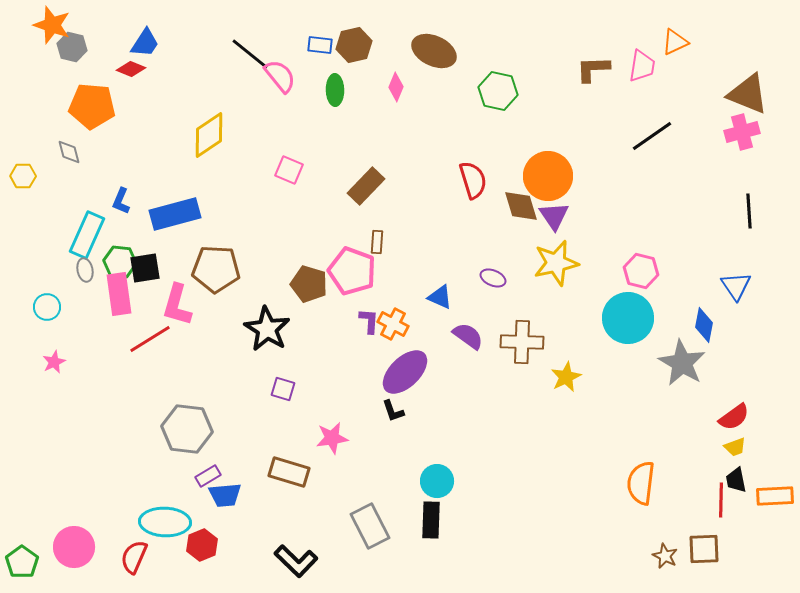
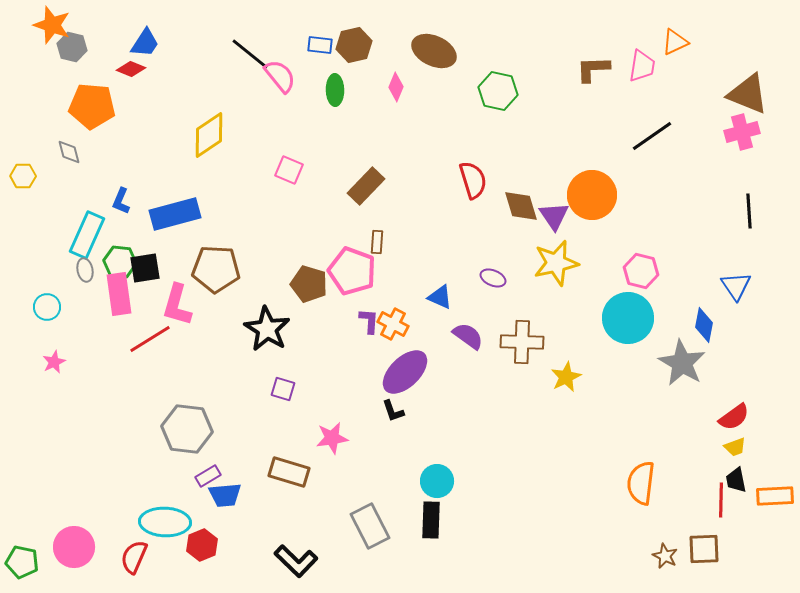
orange circle at (548, 176): moved 44 px right, 19 px down
green pentagon at (22, 562): rotated 24 degrees counterclockwise
